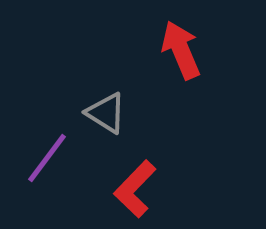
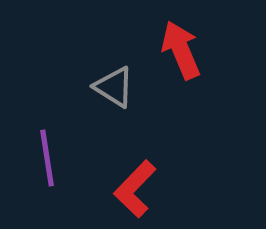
gray triangle: moved 8 px right, 26 px up
purple line: rotated 46 degrees counterclockwise
